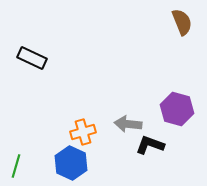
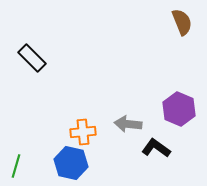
black rectangle: rotated 20 degrees clockwise
purple hexagon: moved 2 px right; rotated 8 degrees clockwise
orange cross: rotated 10 degrees clockwise
black L-shape: moved 6 px right, 3 px down; rotated 16 degrees clockwise
blue hexagon: rotated 12 degrees counterclockwise
